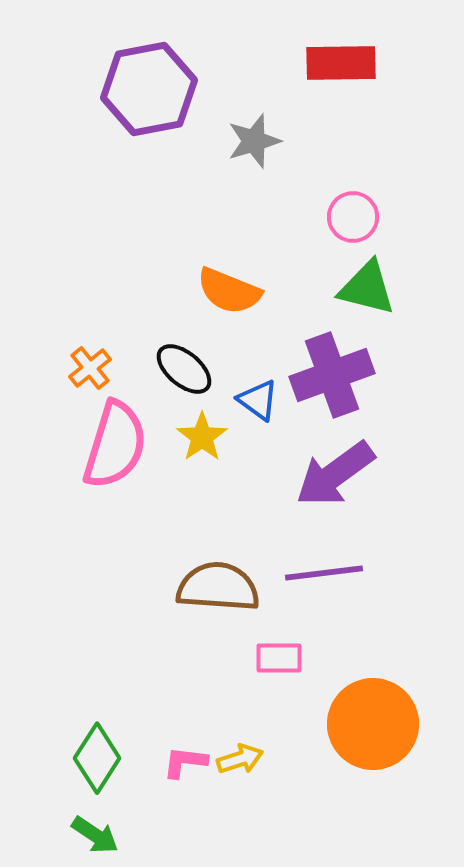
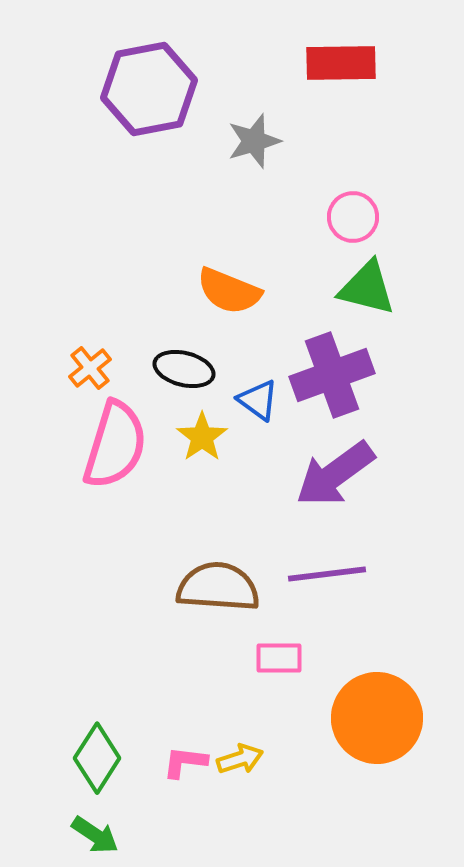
black ellipse: rotated 26 degrees counterclockwise
purple line: moved 3 px right, 1 px down
orange circle: moved 4 px right, 6 px up
